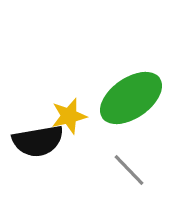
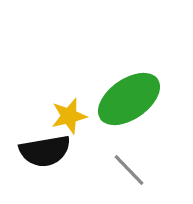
green ellipse: moved 2 px left, 1 px down
black semicircle: moved 7 px right, 10 px down
